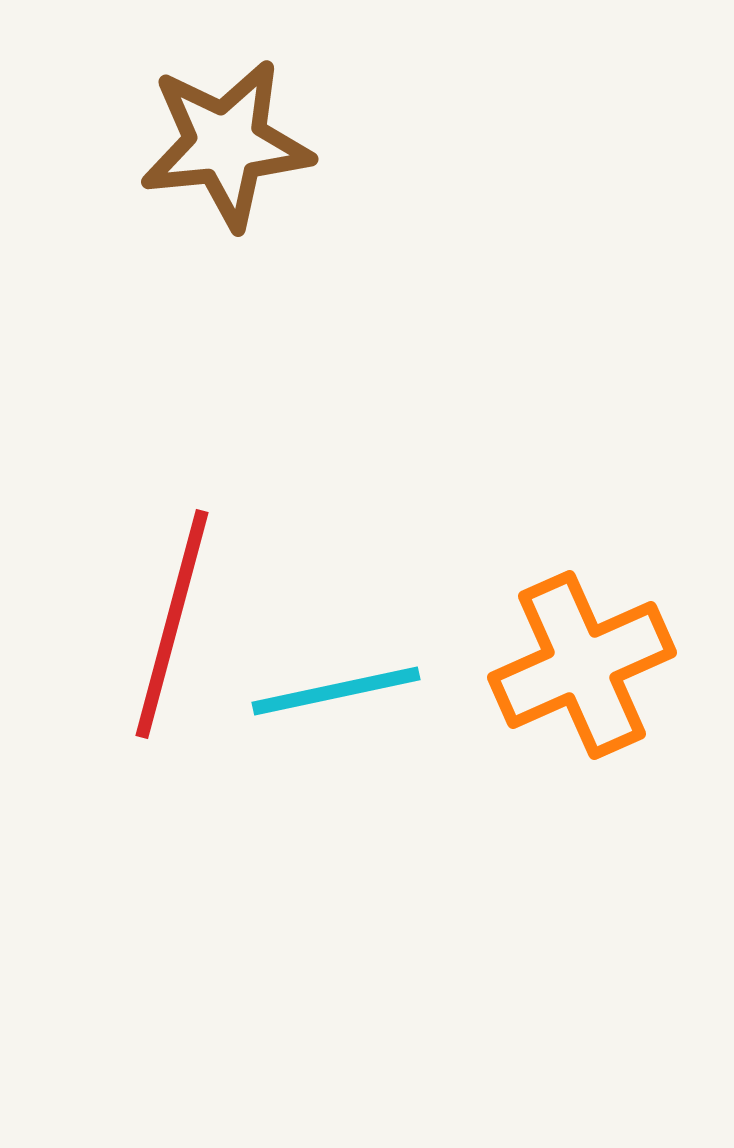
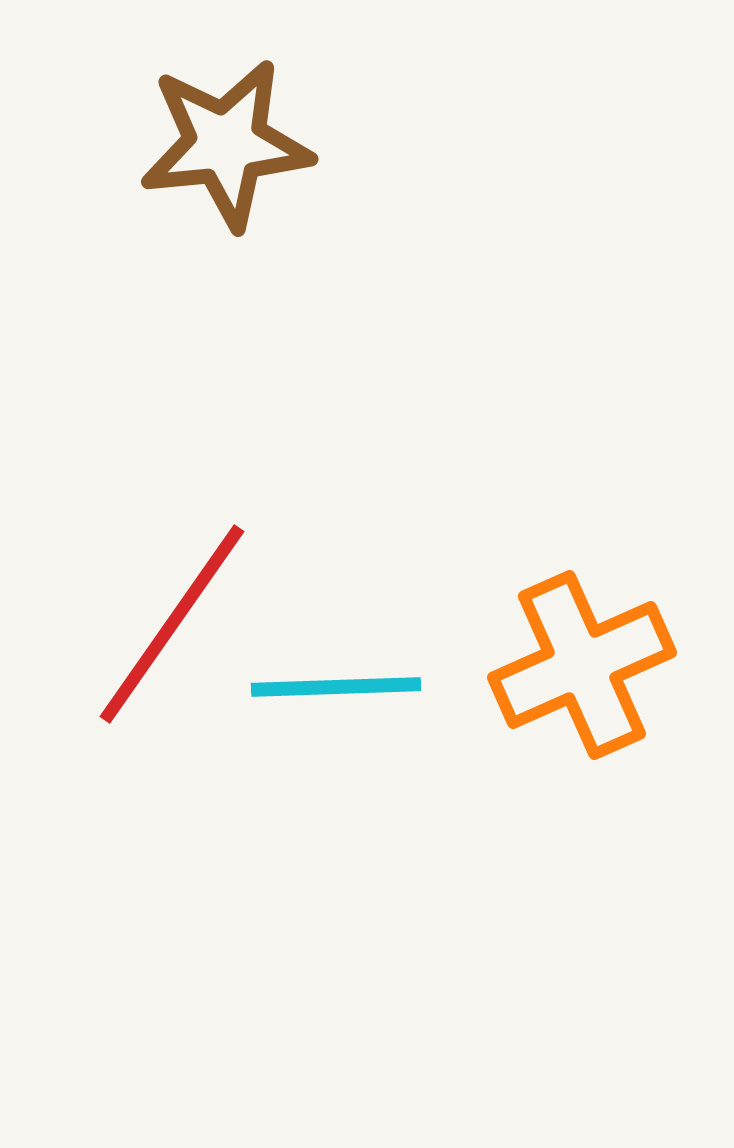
red line: rotated 20 degrees clockwise
cyan line: moved 4 px up; rotated 10 degrees clockwise
